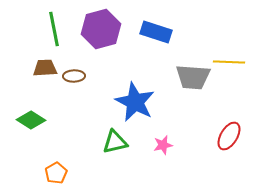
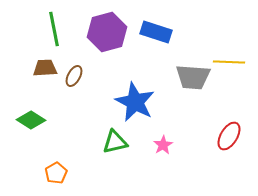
purple hexagon: moved 6 px right, 3 px down
brown ellipse: rotated 60 degrees counterclockwise
pink star: rotated 18 degrees counterclockwise
